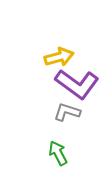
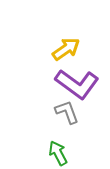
yellow arrow: moved 7 px right, 8 px up; rotated 20 degrees counterclockwise
gray L-shape: rotated 52 degrees clockwise
